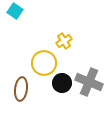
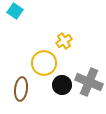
black circle: moved 2 px down
